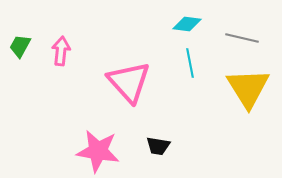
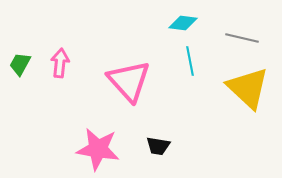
cyan diamond: moved 4 px left, 1 px up
green trapezoid: moved 18 px down
pink arrow: moved 1 px left, 12 px down
cyan line: moved 2 px up
pink triangle: moved 1 px up
yellow triangle: rotated 15 degrees counterclockwise
pink star: moved 2 px up
